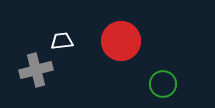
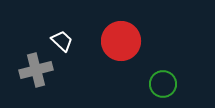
white trapezoid: rotated 50 degrees clockwise
